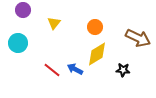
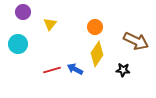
purple circle: moved 2 px down
yellow triangle: moved 4 px left, 1 px down
brown arrow: moved 2 px left, 3 px down
cyan circle: moved 1 px down
yellow diamond: rotated 25 degrees counterclockwise
red line: rotated 54 degrees counterclockwise
